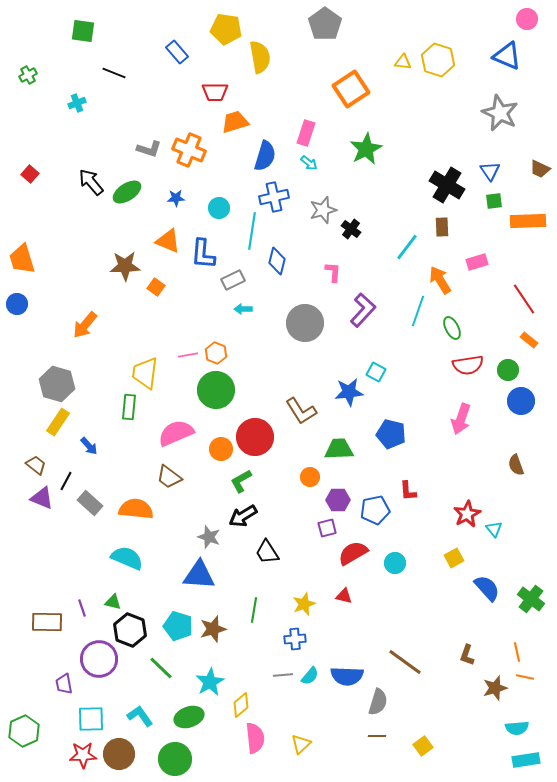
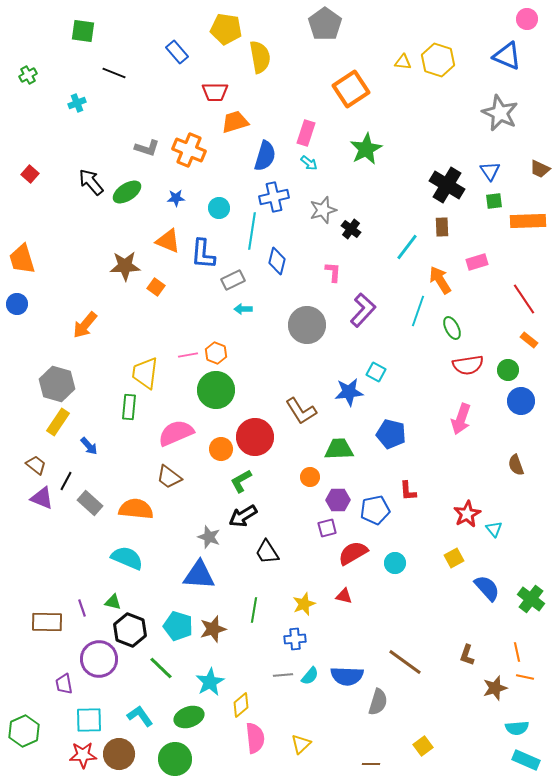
gray L-shape at (149, 149): moved 2 px left, 1 px up
gray circle at (305, 323): moved 2 px right, 2 px down
cyan square at (91, 719): moved 2 px left, 1 px down
brown line at (377, 736): moved 6 px left, 28 px down
cyan rectangle at (526, 760): rotated 32 degrees clockwise
